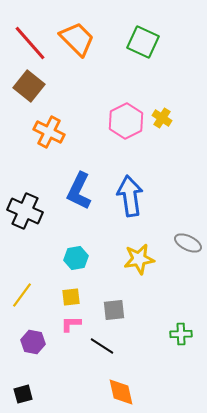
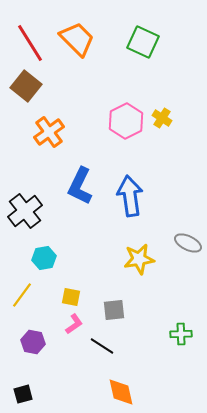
red line: rotated 9 degrees clockwise
brown square: moved 3 px left
orange cross: rotated 28 degrees clockwise
blue L-shape: moved 1 px right, 5 px up
black cross: rotated 28 degrees clockwise
cyan hexagon: moved 32 px left
yellow square: rotated 18 degrees clockwise
pink L-shape: moved 3 px right; rotated 145 degrees clockwise
